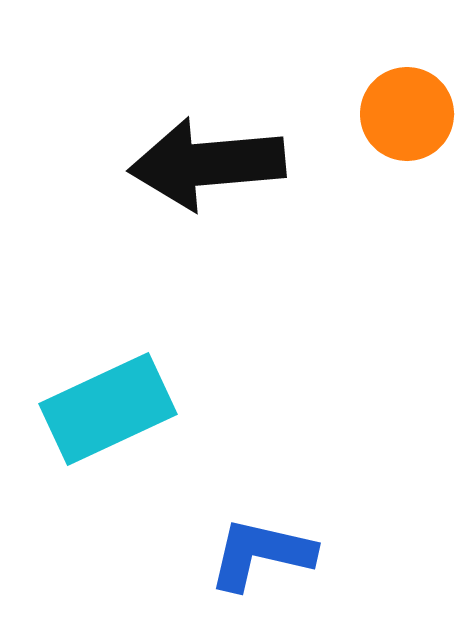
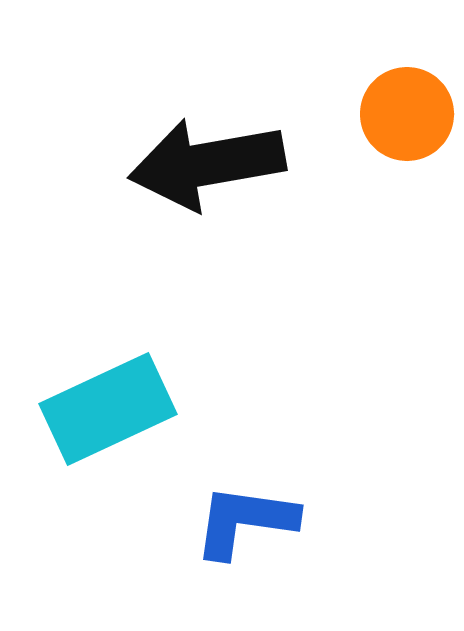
black arrow: rotated 5 degrees counterclockwise
blue L-shape: moved 16 px left, 33 px up; rotated 5 degrees counterclockwise
